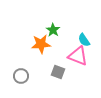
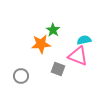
cyan semicircle: rotated 112 degrees clockwise
gray square: moved 3 px up
